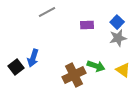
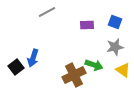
blue square: moved 2 px left; rotated 24 degrees counterclockwise
gray star: moved 3 px left, 9 px down
green arrow: moved 2 px left, 1 px up
